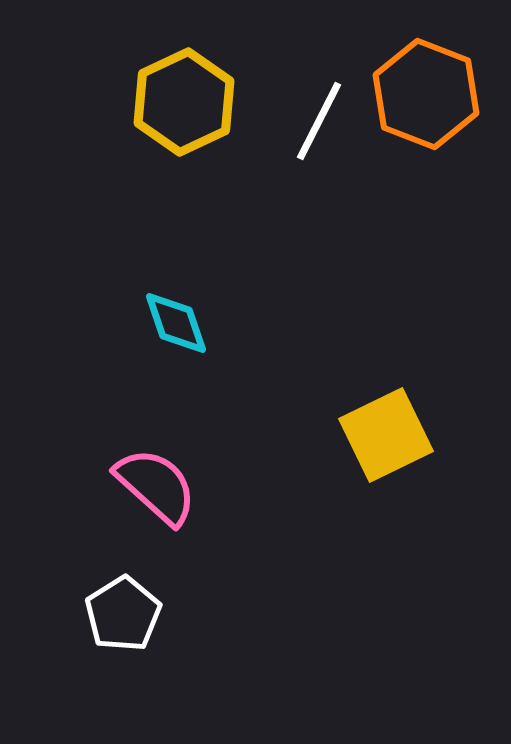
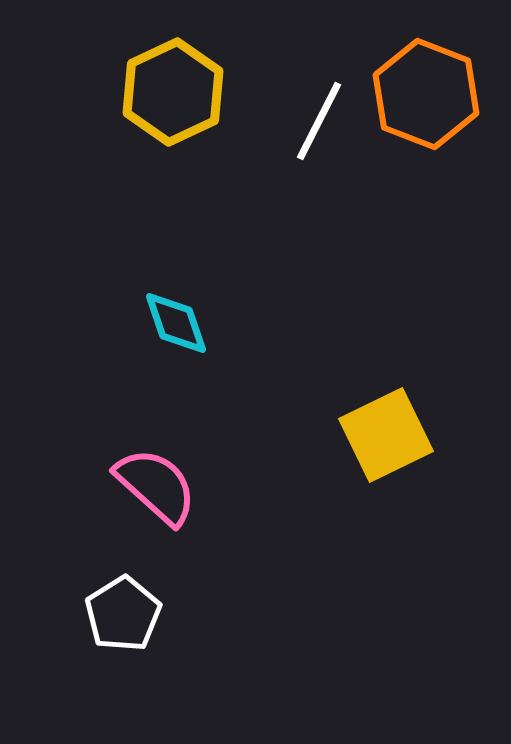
yellow hexagon: moved 11 px left, 10 px up
